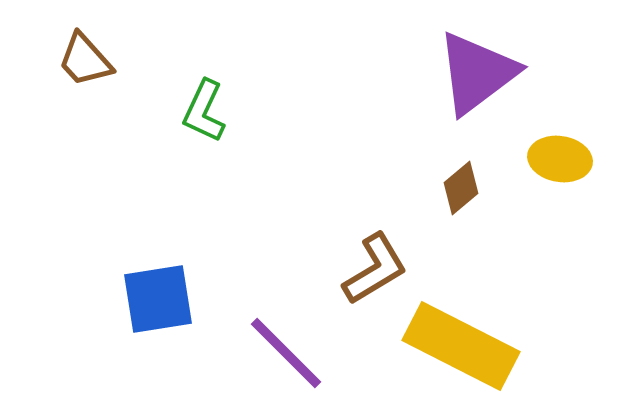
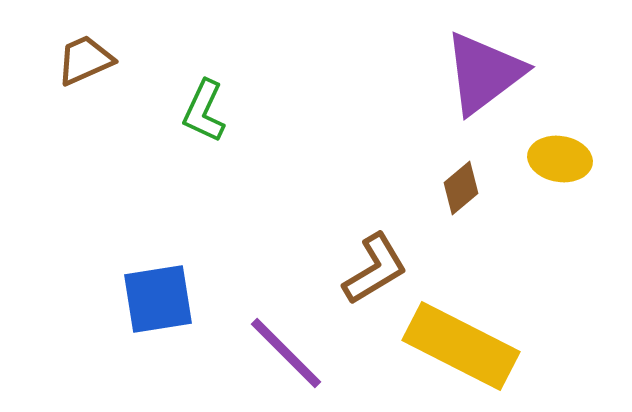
brown trapezoid: rotated 108 degrees clockwise
purple triangle: moved 7 px right
